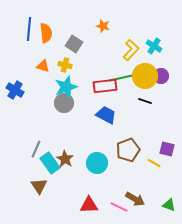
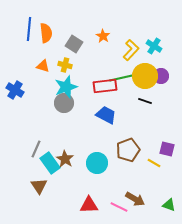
orange star: moved 10 px down; rotated 16 degrees clockwise
